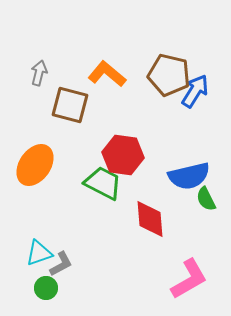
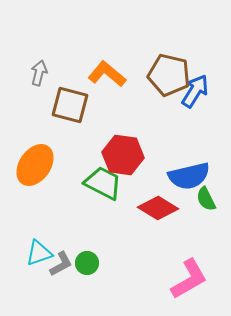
red diamond: moved 8 px right, 11 px up; rotated 54 degrees counterclockwise
green circle: moved 41 px right, 25 px up
